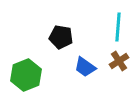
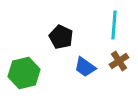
cyan line: moved 4 px left, 2 px up
black pentagon: rotated 15 degrees clockwise
green hexagon: moved 2 px left, 2 px up; rotated 8 degrees clockwise
